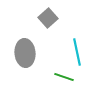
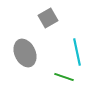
gray square: rotated 12 degrees clockwise
gray ellipse: rotated 20 degrees counterclockwise
